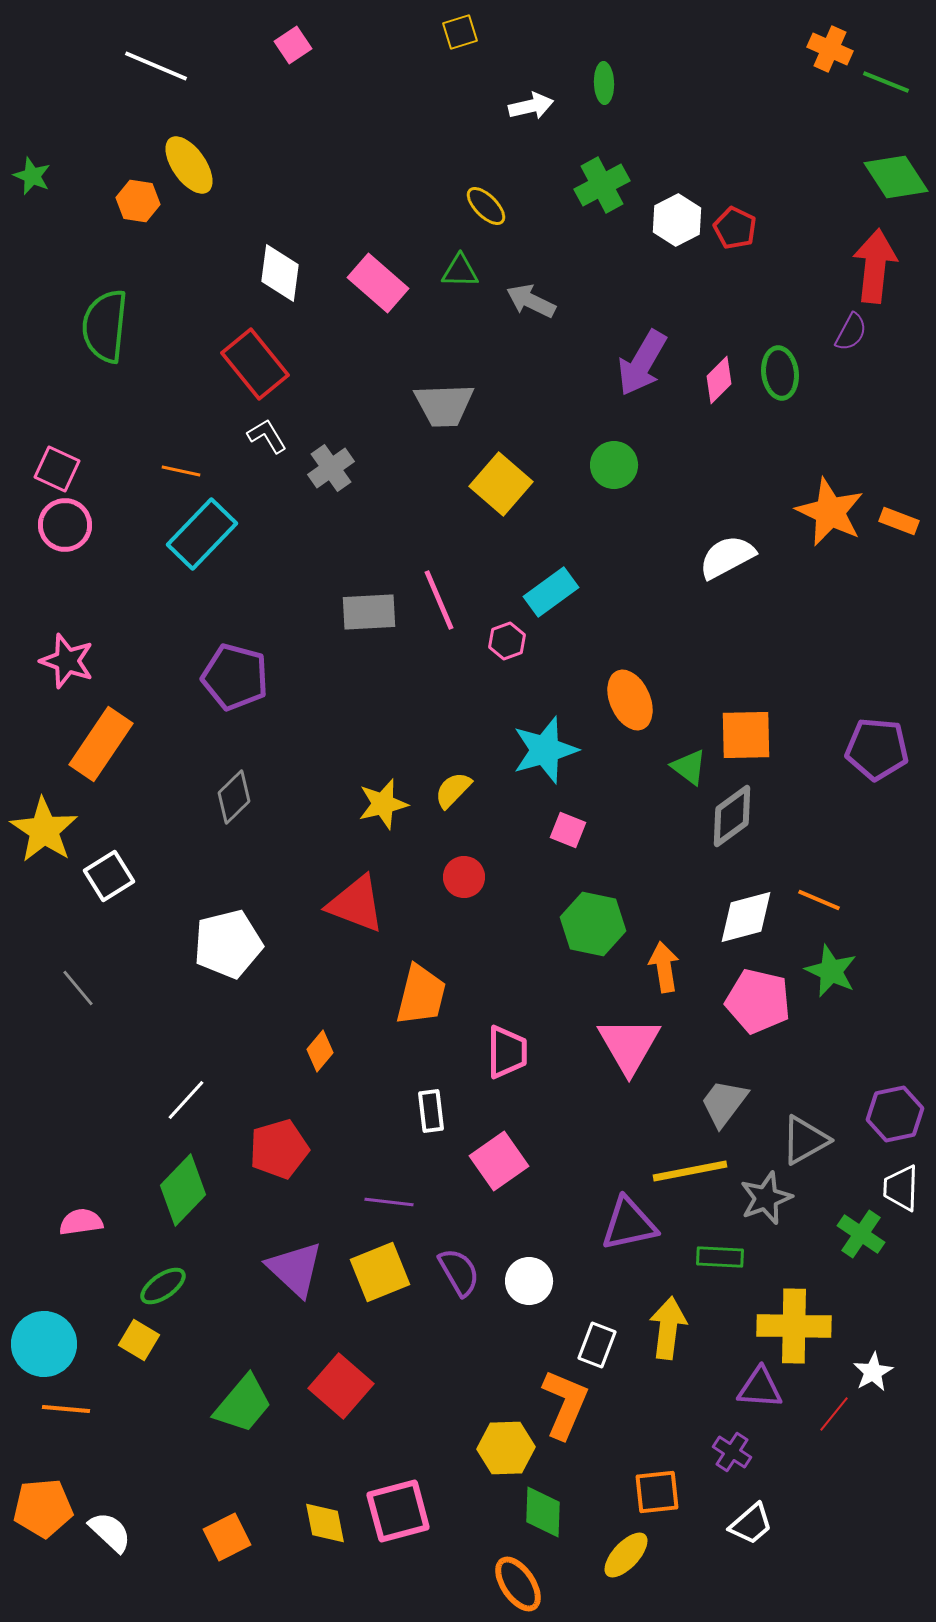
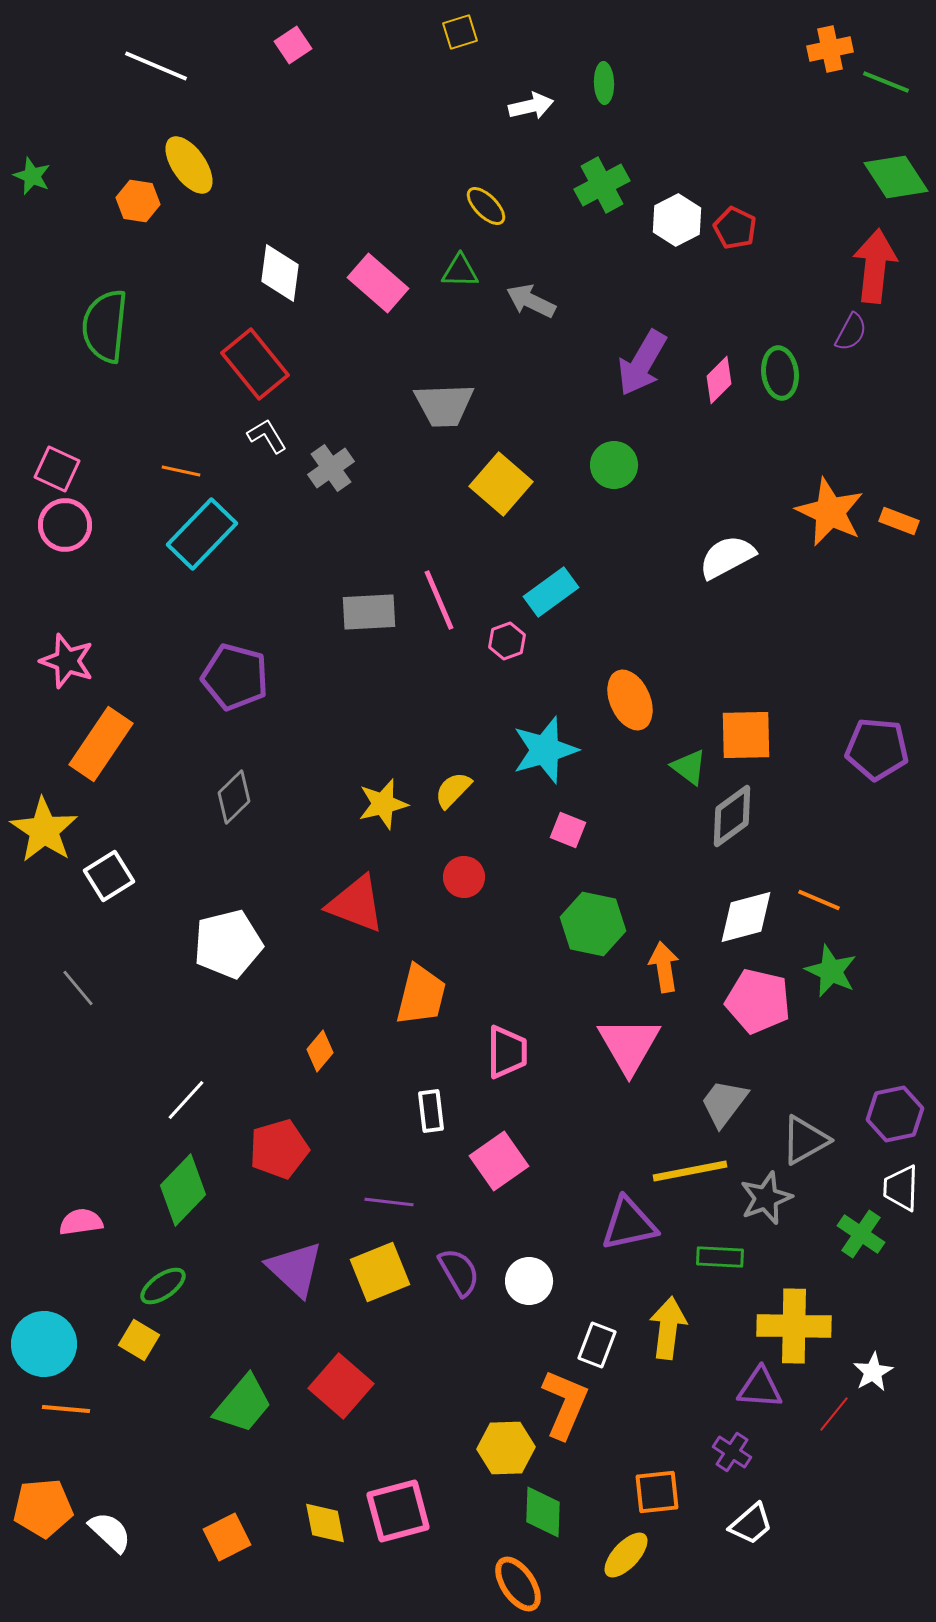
orange cross at (830, 49): rotated 36 degrees counterclockwise
